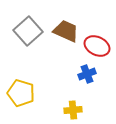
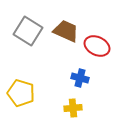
gray square: rotated 16 degrees counterclockwise
blue cross: moved 7 px left, 4 px down; rotated 36 degrees clockwise
yellow cross: moved 2 px up
